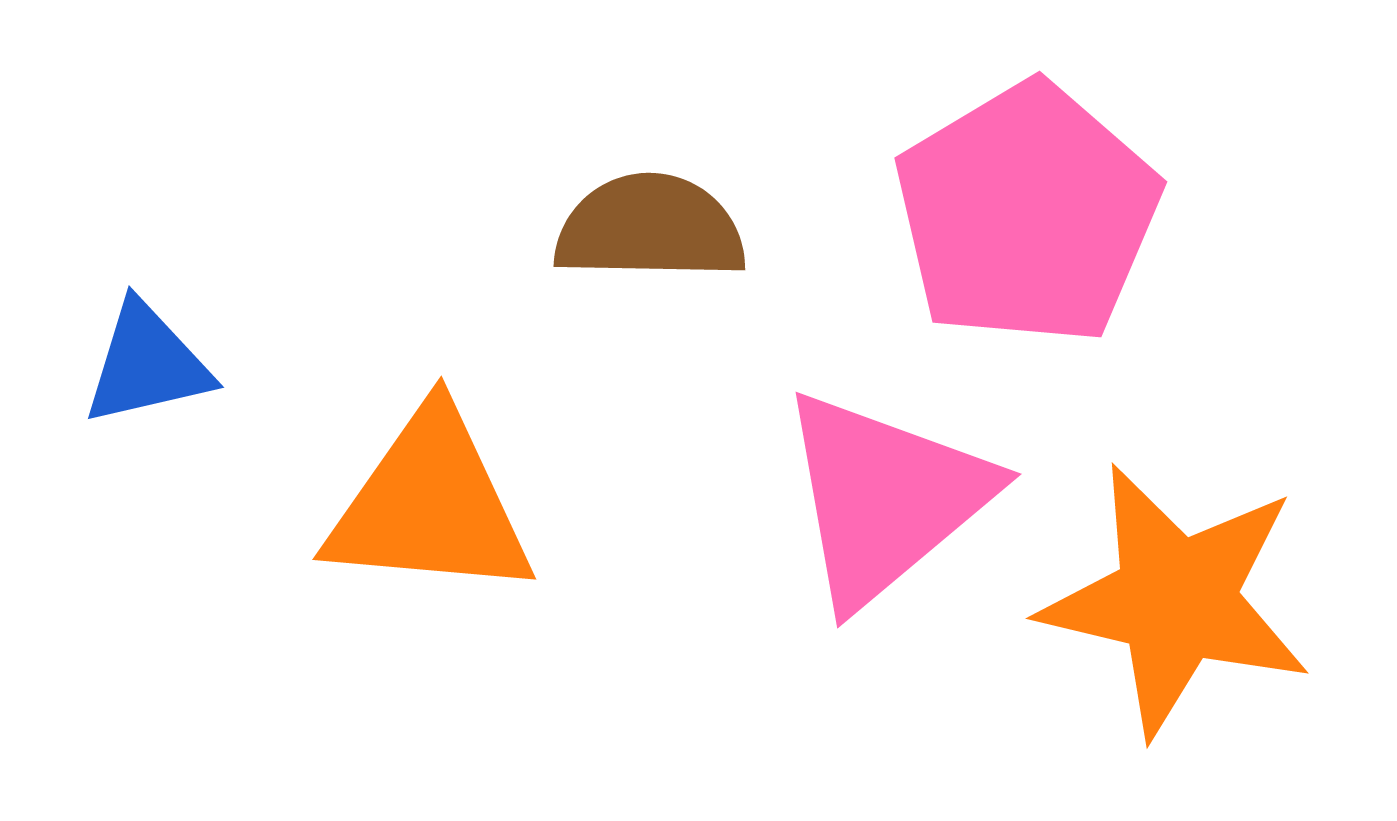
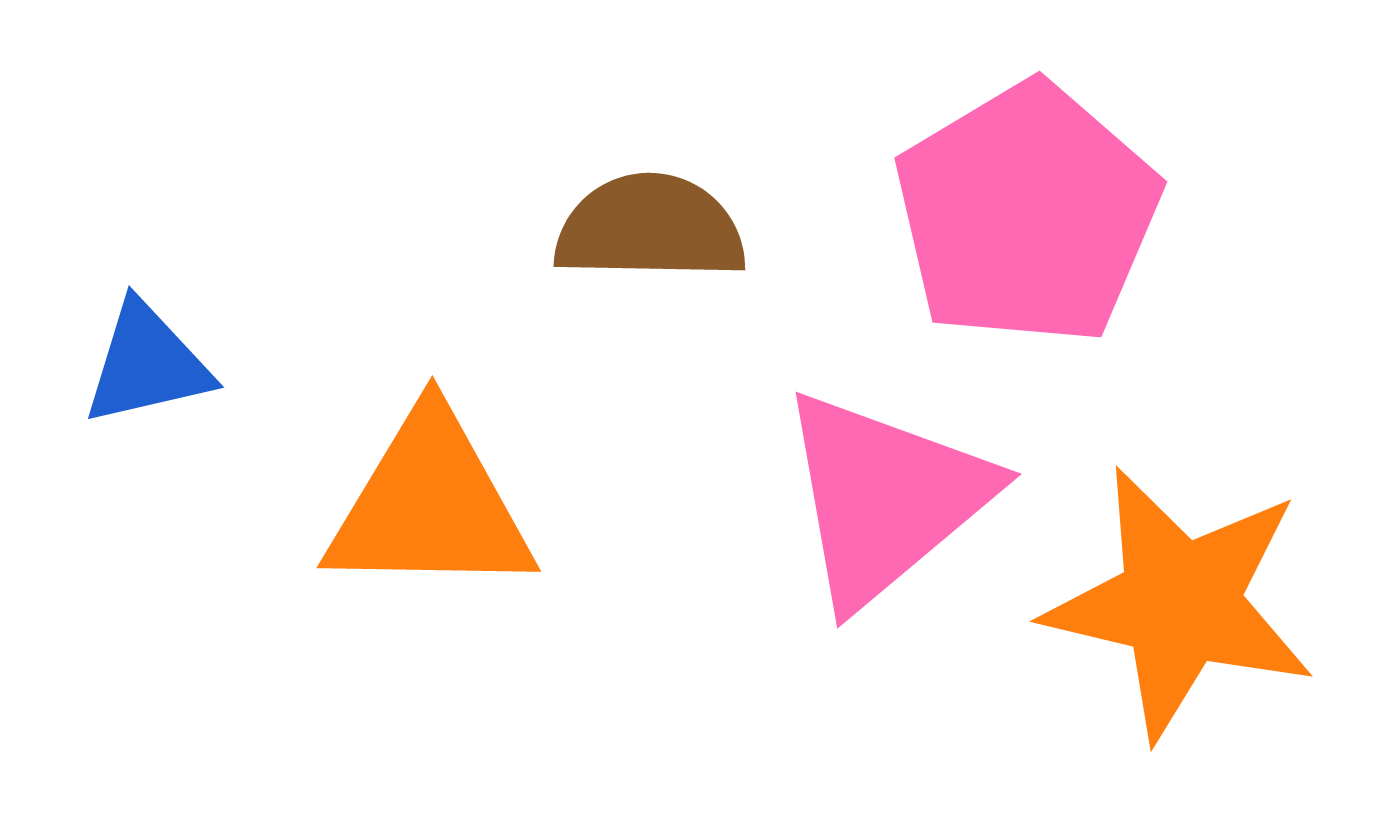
orange triangle: rotated 4 degrees counterclockwise
orange star: moved 4 px right, 3 px down
